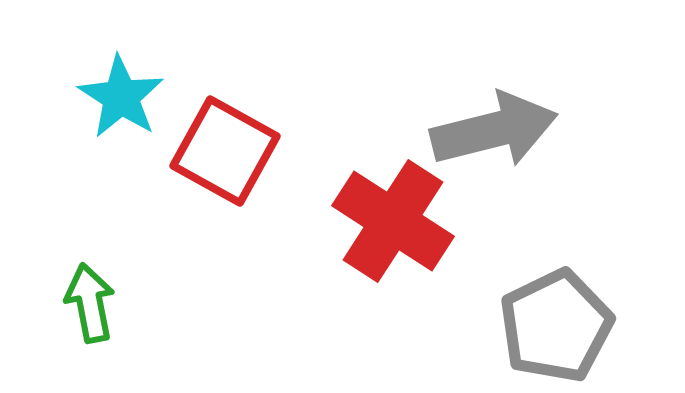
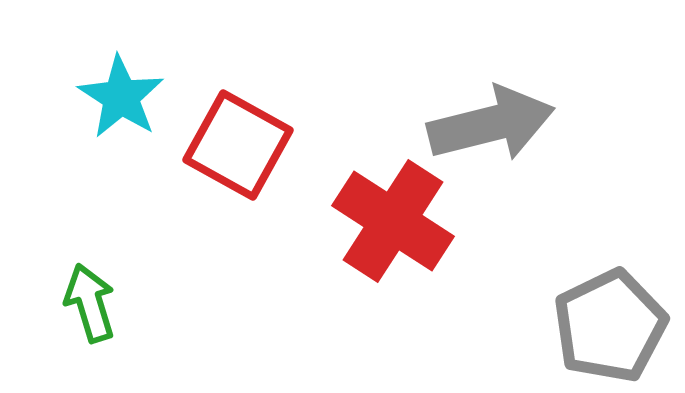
gray arrow: moved 3 px left, 6 px up
red square: moved 13 px right, 6 px up
green arrow: rotated 6 degrees counterclockwise
gray pentagon: moved 54 px right
